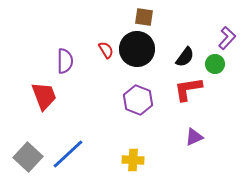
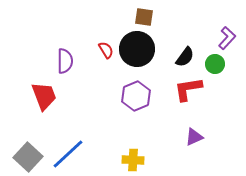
purple hexagon: moved 2 px left, 4 px up; rotated 16 degrees clockwise
